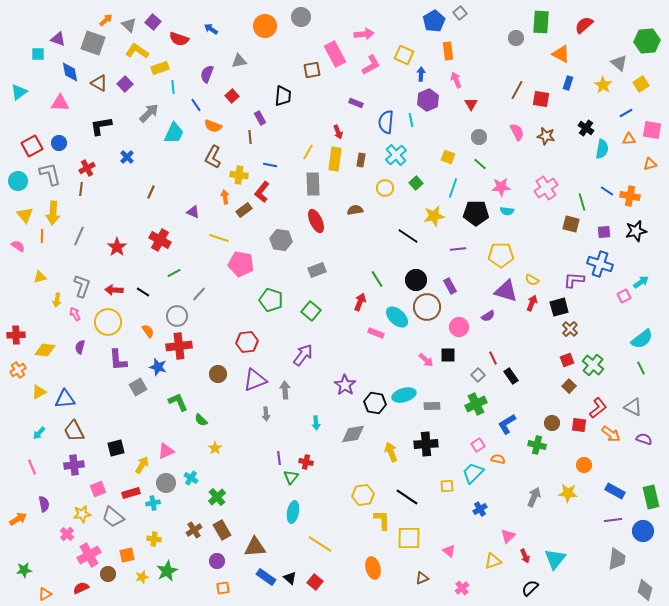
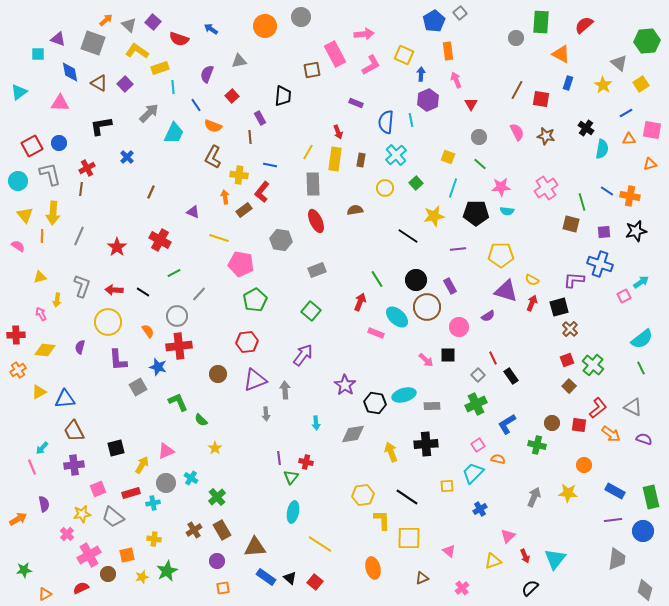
green pentagon at (271, 300): moved 16 px left; rotated 25 degrees clockwise
pink arrow at (75, 314): moved 34 px left
cyan arrow at (39, 433): moved 3 px right, 15 px down
